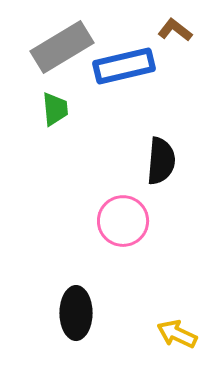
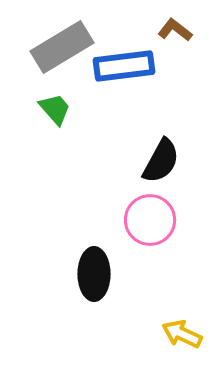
blue rectangle: rotated 6 degrees clockwise
green trapezoid: rotated 36 degrees counterclockwise
black semicircle: rotated 24 degrees clockwise
pink circle: moved 27 px right, 1 px up
black ellipse: moved 18 px right, 39 px up
yellow arrow: moved 5 px right
